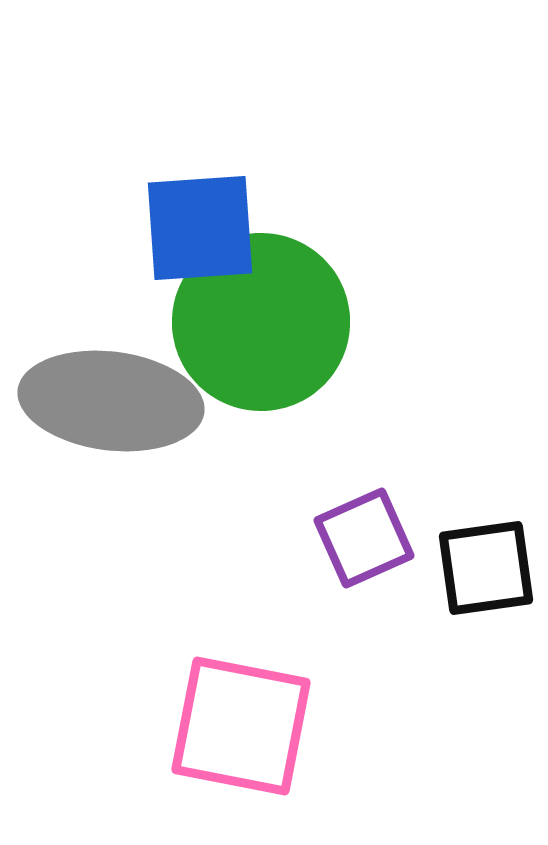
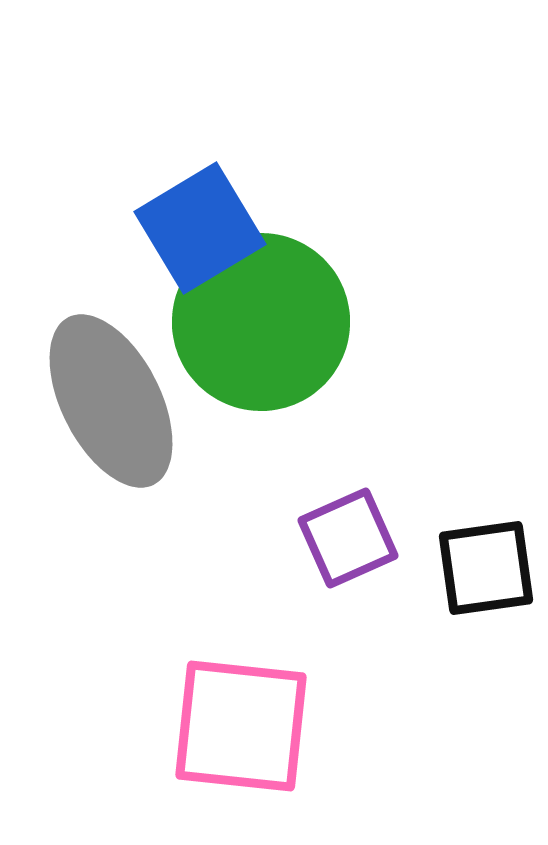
blue square: rotated 27 degrees counterclockwise
gray ellipse: rotated 56 degrees clockwise
purple square: moved 16 px left
pink square: rotated 5 degrees counterclockwise
